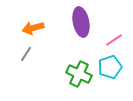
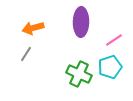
purple ellipse: rotated 12 degrees clockwise
